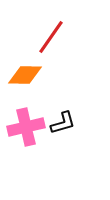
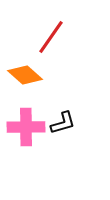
orange diamond: rotated 40 degrees clockwise
pink cross: rotated 12 degrees clockwise
